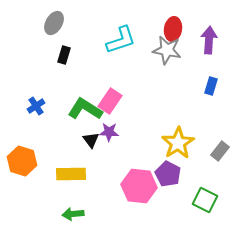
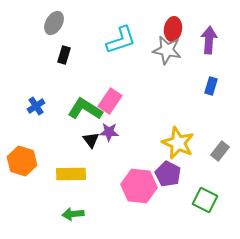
yellow star: rotated 16 degrees counterclockwise
